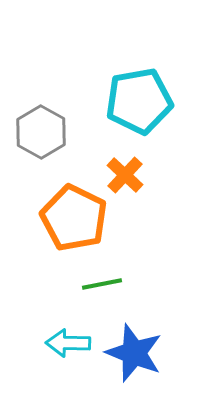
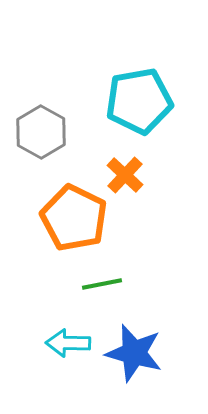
blue star: rotated 6 degrees counterclockwise
